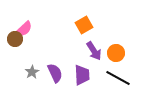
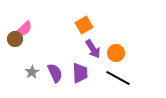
purple arrow: moved 1 px left, 2 px up
purple trapezoid: moved 2 px left, 2 px up
